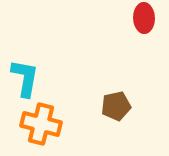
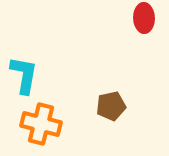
cyan L-shape: moved 1 px left, 3 px up
brown pentagon: moved 5 px left
